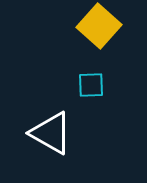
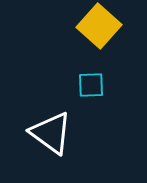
white triangle: rotated 6 degrees clockwise
